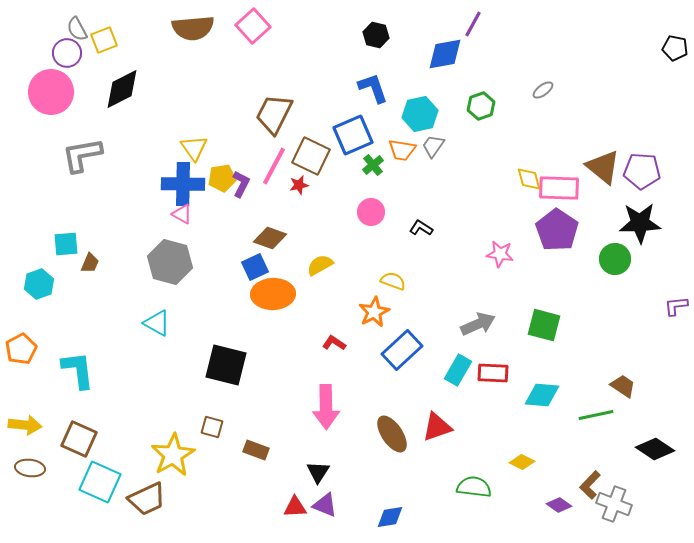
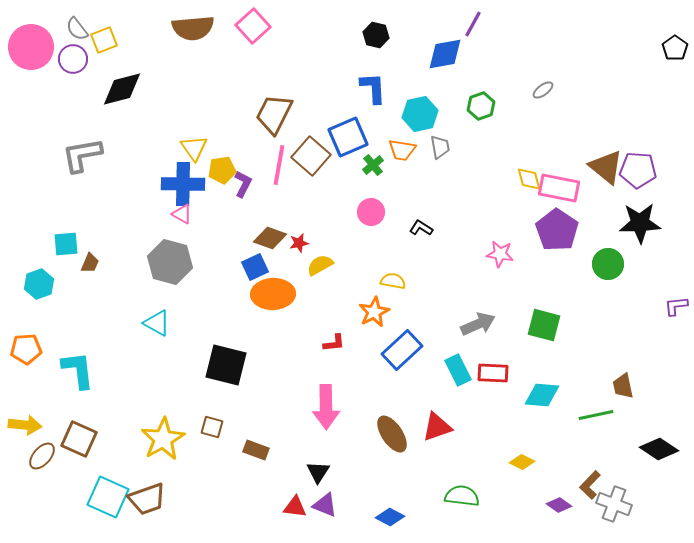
gray semicircle at (77, 29): rotated 10 degrees counterclockwise
black pentagon at (675, 48): rotated 25 degrees clockwise
purple circle at (67, 53): moved 6 px right, 6 px down
blue L-shape at (373, 88): rotated 16 degrees clockwise
black diamond at (122, 89): rotated 12 degrees clockwise
pink circle at (51, 92): moved 20 px left, 45 px up
blue square at (353, 135): moved 5 px left, 2 px down
gray trapezoid at (433, 146): moved 7 px right, 1 px down; rotated 135 degrees clockwise
brown square at (311, 156): rotated 15 degrees clockwise
pink line at (274, 166): moved 5 px right, 1 px up; rotated 18 degrees counterclockwise
brown triangle at (603, 167): moved 3 px right
purple pentagon at (642, 171): moved 4 px left, 1 px up
yellow pentagon at (222, 178): moved 8 px up
purple L-shape at (241, 184): moved 2 px right
red star at (299, 185): moved 58 px down
pink rectangle at (559, 188): rotated 9 degrees clockwise
green circle at (615, 259): moved 7 px left, 5 px down
yellow semicircle at (393, 281): rotated 10 degrees counterclockwise
red L-shape at (334, 343): rotated 140 degrees clockwise
orange pentagon at (21, 349): moved 5 px right; rotated 24 degrees clockwise
cyan rectangle at (458, 370): rotated 56 degrees counterclockwise
brown trapezoid at (623, 386): rotated 136 degrees counterclockwise
black diamond at (655, 449): moved 4 px right
yellow star at (173, 455): moved 10 px left, 16 px up
brown ellipse at (30, 468): moved 12 px right, 12 px up; rotated 56 degrees counterclockwise
cyan square at (100, 482): moved 8 px right, 15 px down
green semicircle at (474, 487): moved 12 px left, 9 px down
brown trapezoid at (147, 499): rotated 6 degrees clockwise
red triangle at (295, 507): rotated 10 degrees clockwise
blue diamond at (390, 517): rotated 36 degrees clockwise
